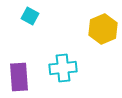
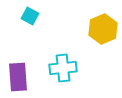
purple rectangle: moved 1 px left
